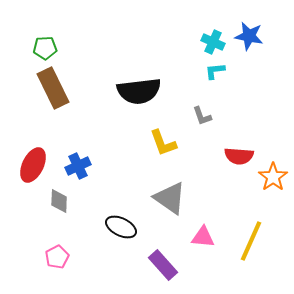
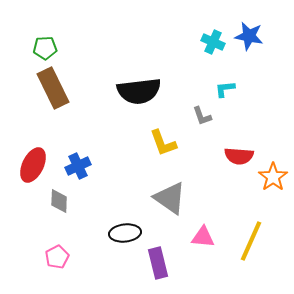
cyan L-shape: moved 10 px right, 18 px down
black ellipse: moved 4 px right, 6 px down; rotated 32 degrees counterclockwise
purple rectangle: moved 5 px left, 2 px up; rotated 28 degrees clockwise
